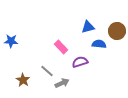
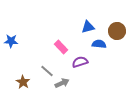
brown star: moved 2 px down
